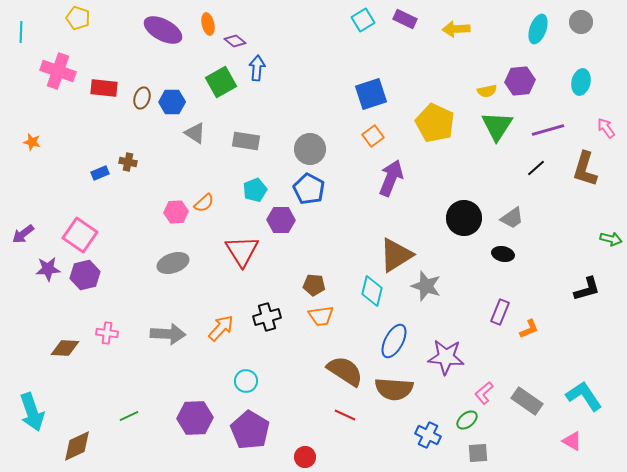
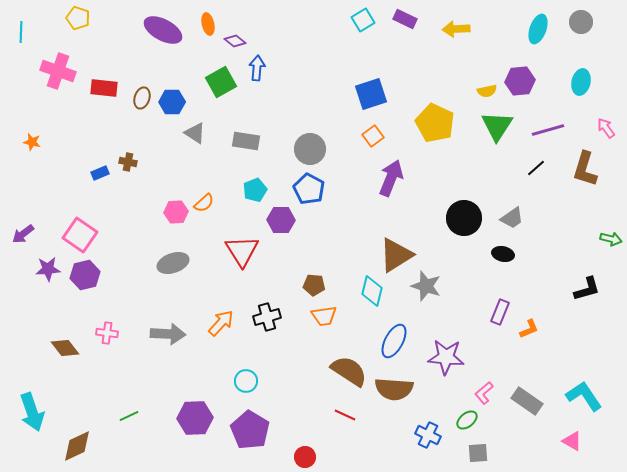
orange trapezoid at (321, 316): moved 3 px right
orange arrow at (221, 328): moved 5 px up
brown diamond at (65, 348): rotated 48 degrees clockwise
brown semicircle at (345, 371): moved 4 px right
